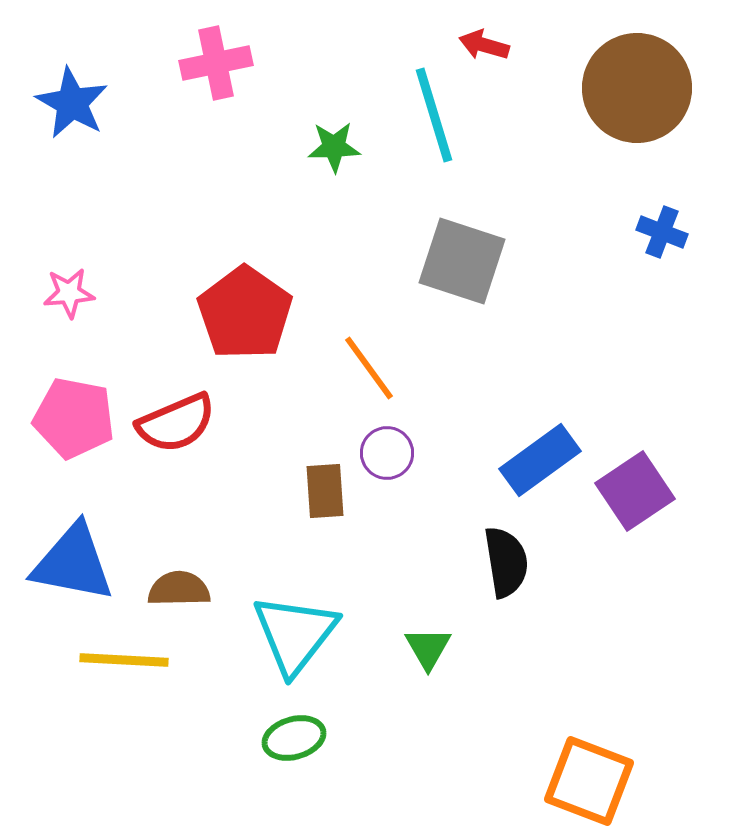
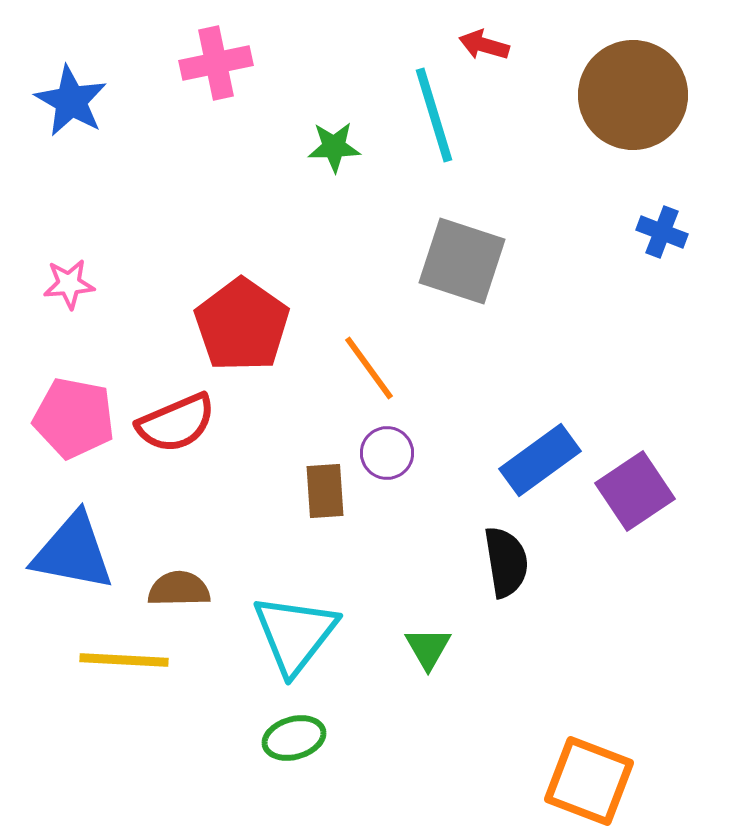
brown circle: moved 4 px left, 7 px down
blue star: moved 1 px left, 2 px up
pink star: moved 9 px up
red pentagon: moved 3 px left, 12 px down
blue triangle: moved 11 px up
